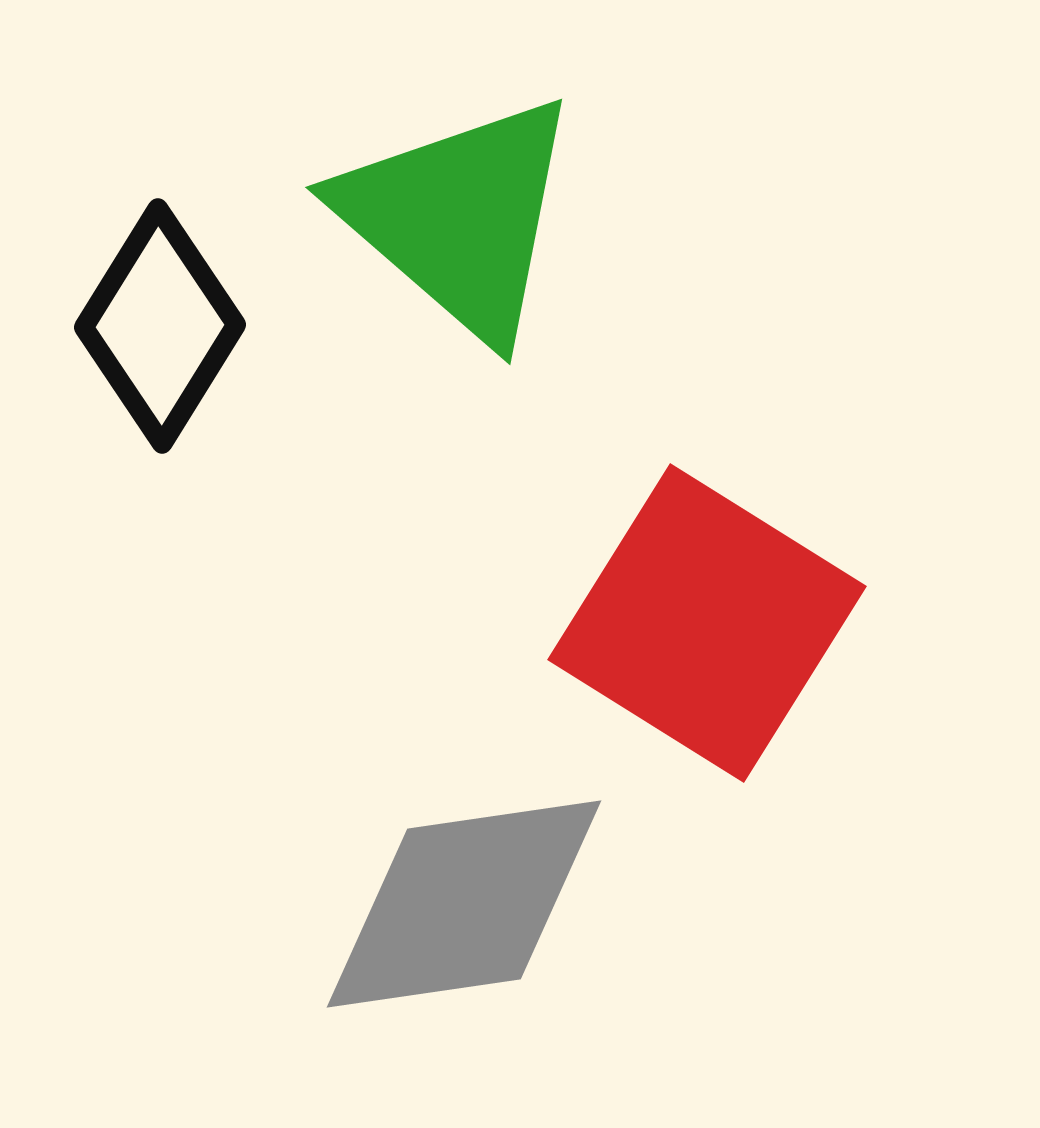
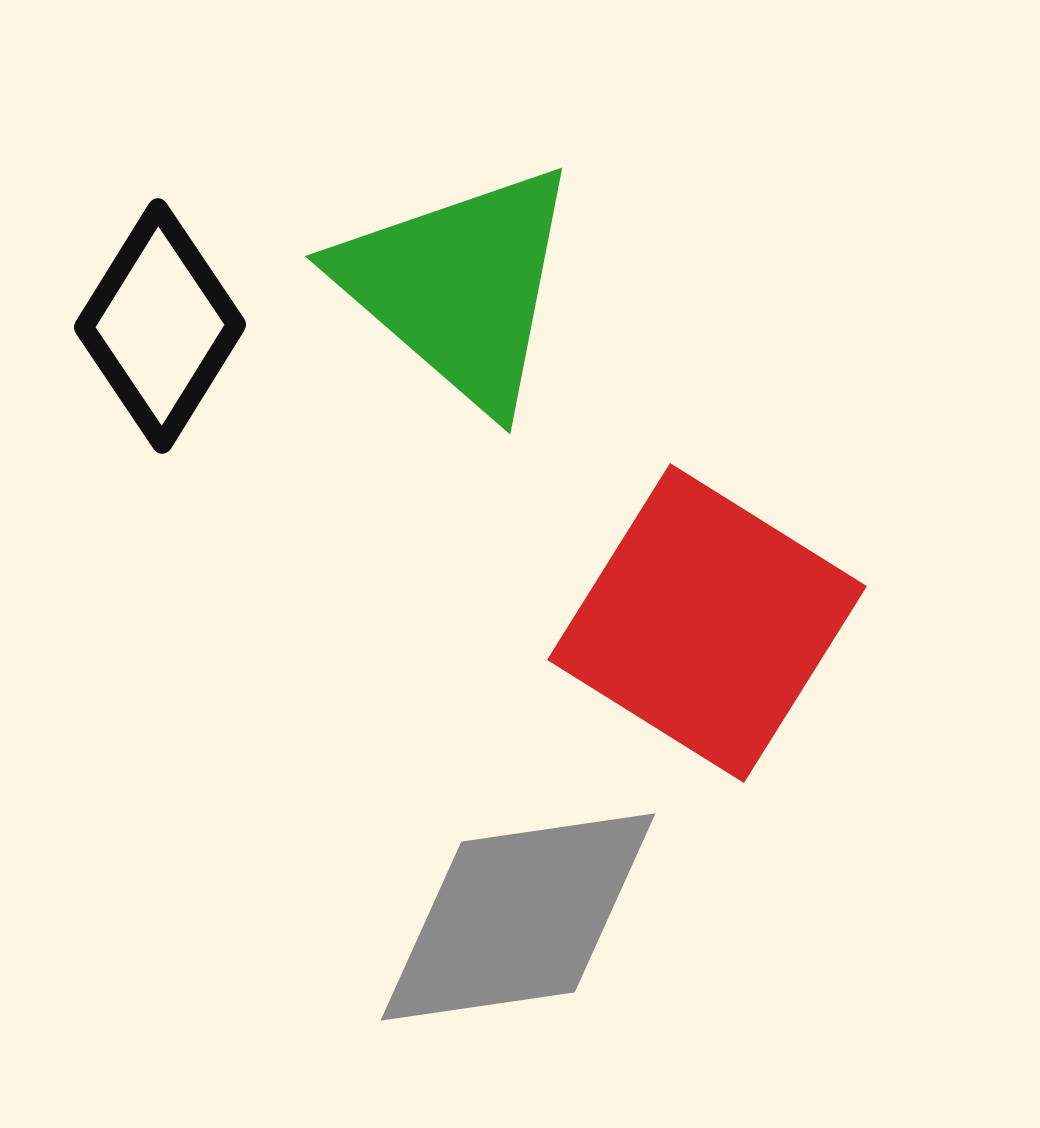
green triangle: moved 69 px down
gray diamond: moved 54 px right, 13 px down
